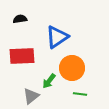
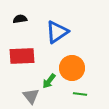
blue triangle: moved 5 px up
gray triangle: rotated 30 degrees counterclockwise
